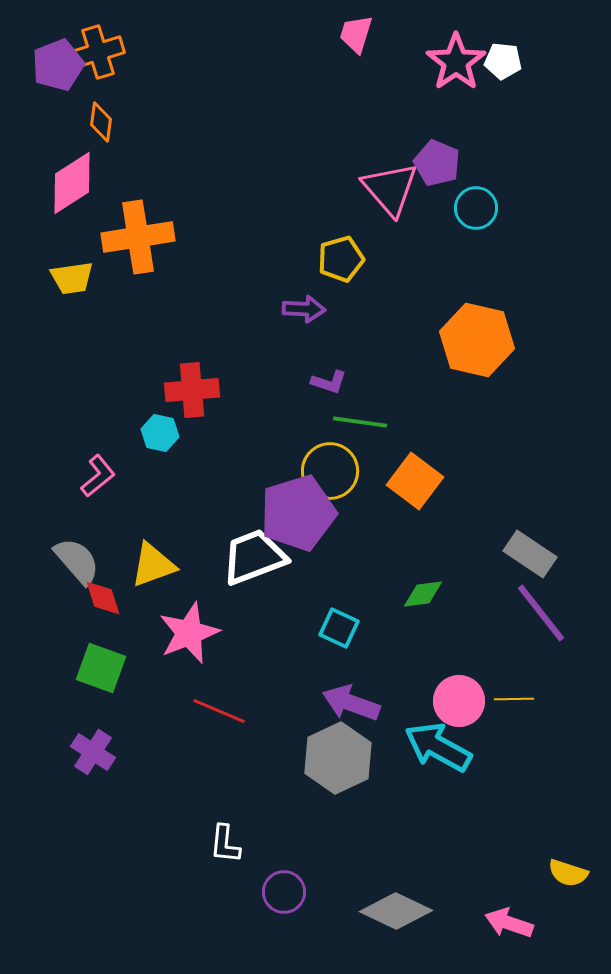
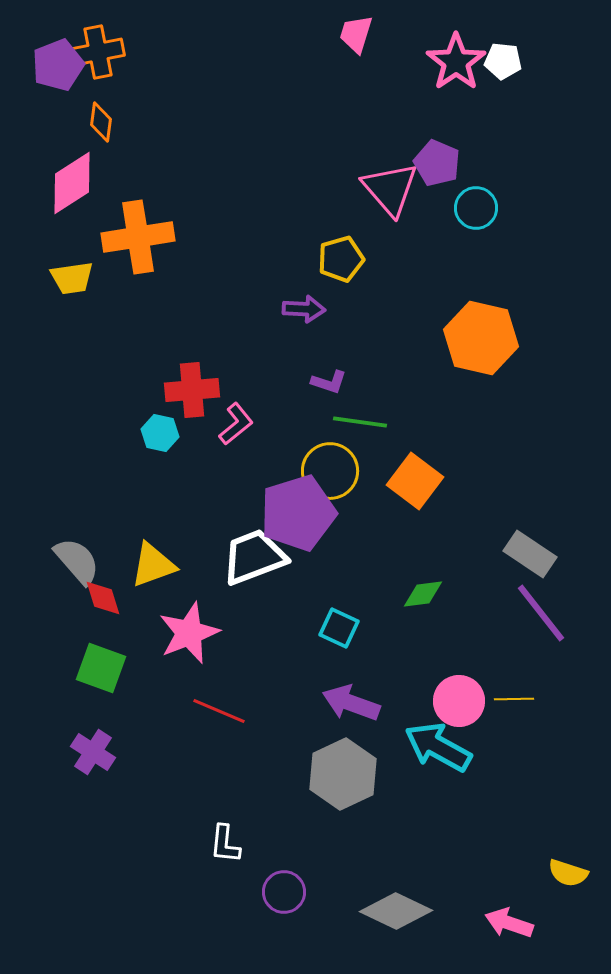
orange cross at (98, 52): rotated 6 degrees clockwise
orange hexagon at (477, 340): moved 4 px right, 2 px up
pink L-shape at (98, 476): moved 138 px right, 52 px up
gray hexagon at (338, 758): moved 5 px right, 16 px down
